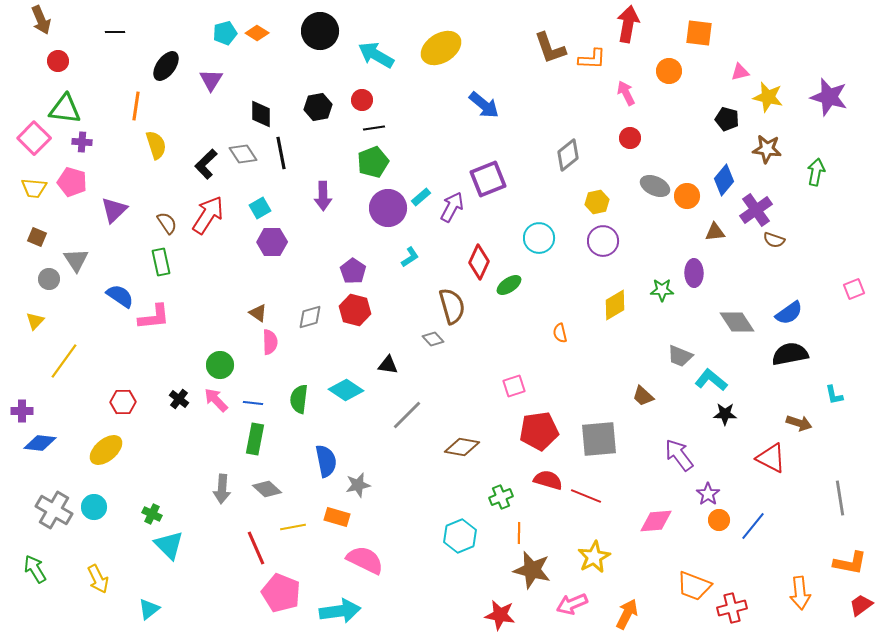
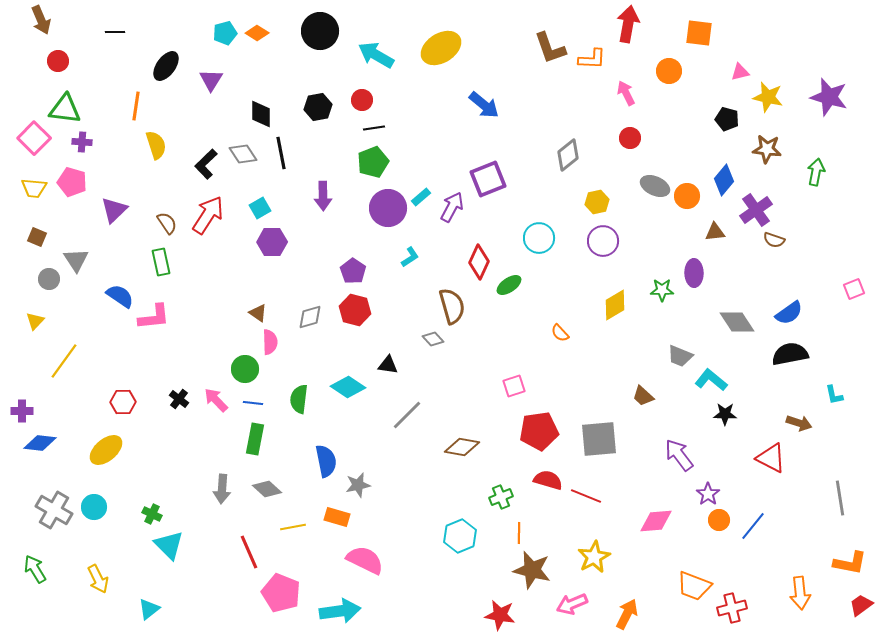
orange semicircle at (560, 333): rotated 30 degrees counterclockwise
green circle at (220, 365): moved 25 px right, 4 px down
cyan diamond at (346, 390): moved 2 px right, 3 px up
red line at (256, 548): moved 7 px left, 4 px down
